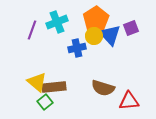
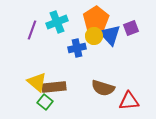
green square: rotated 14 degrees counterclockwise
